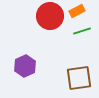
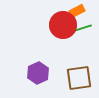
red circle: moved 13 px right, 9 px down
green line: moved 1 px right, 3 px up
purple hexagon: moved 13 px right, 7 px down
